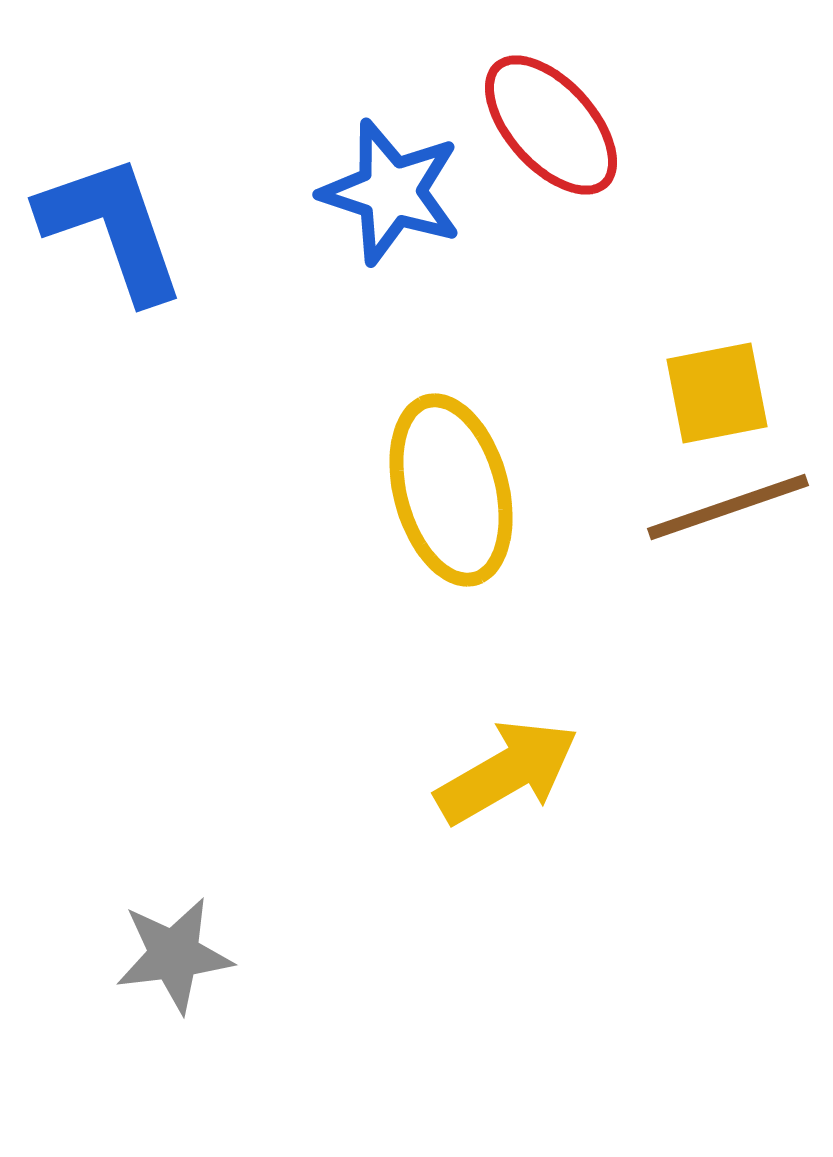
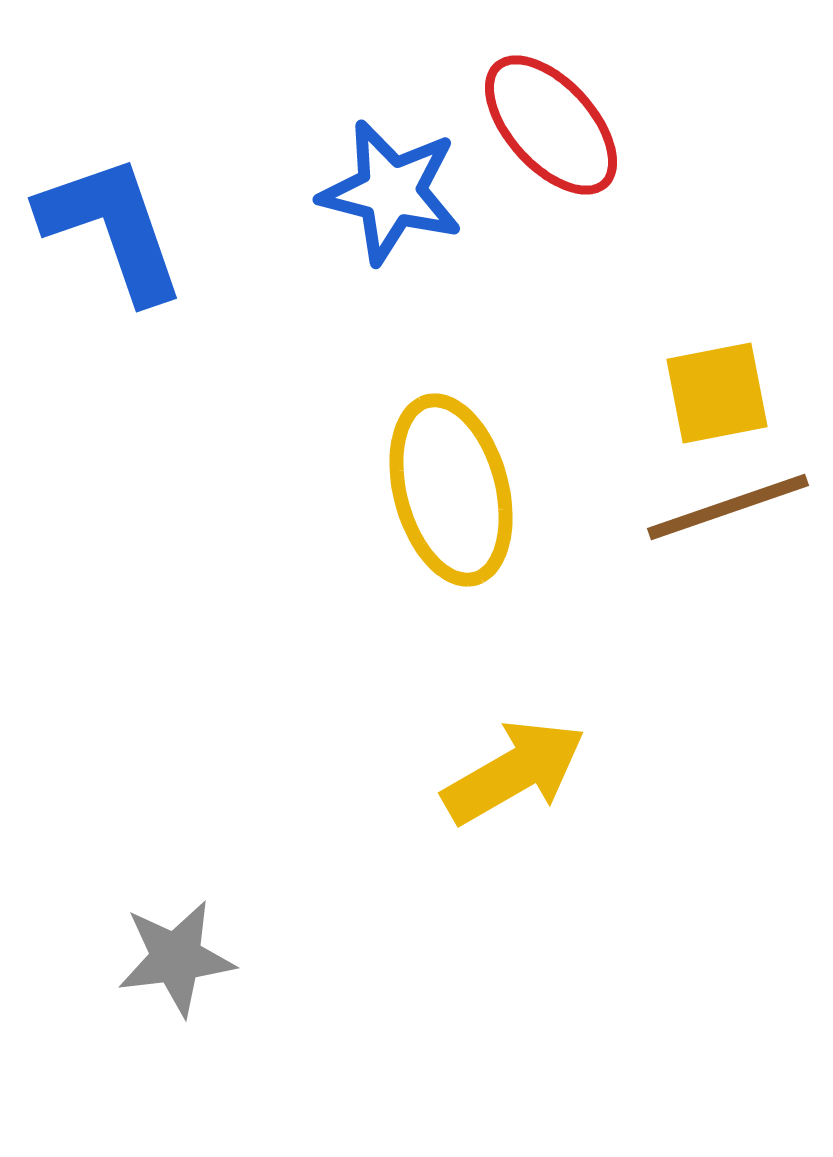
blue star: rotated 4 degrees counterclockwise
yellow arrow: moved 7 px right
gray star: moved 2 px right, 3 px down
